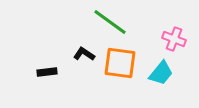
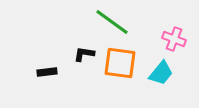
green line: moved 2 px right
black L-shape: rotated 25 degrees counterclockwise
